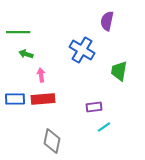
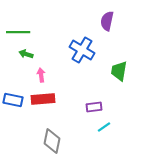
blue rectangle: moved 2 px left, 1 px down; rotated 12 degrees clockwise
